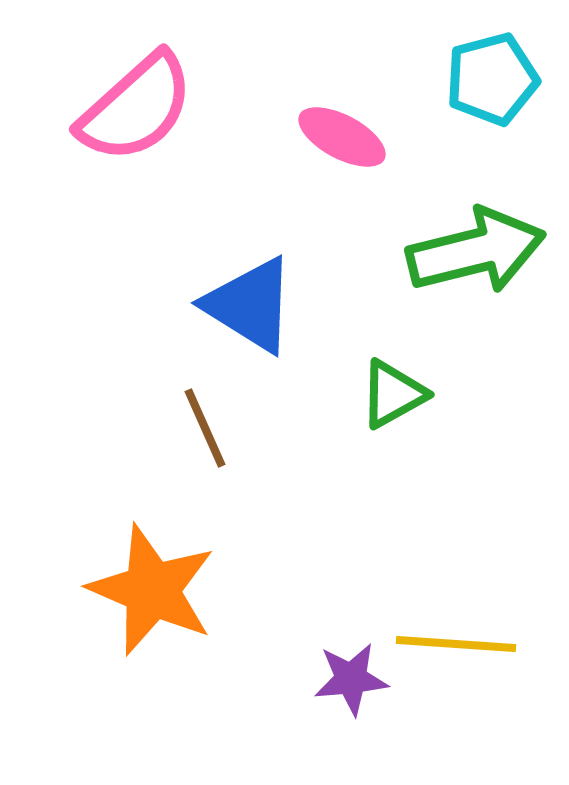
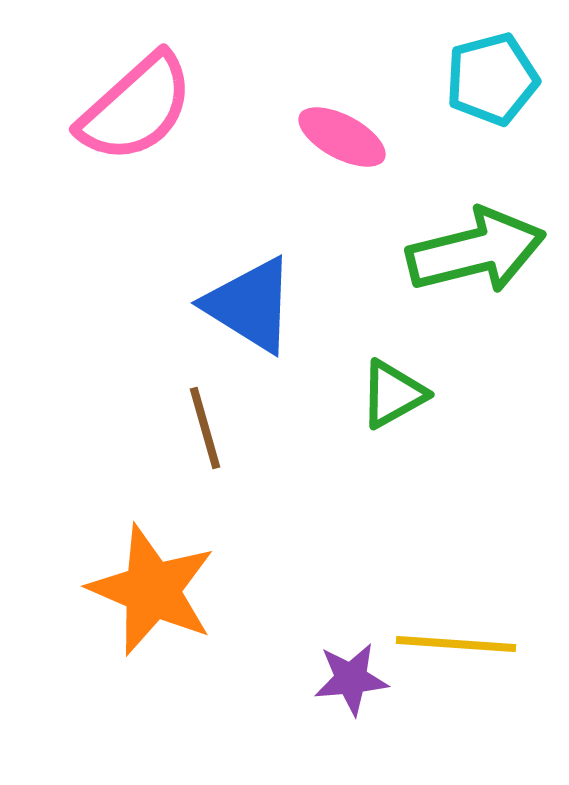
brown line: rotated 8 degrees clockwise
